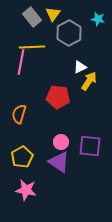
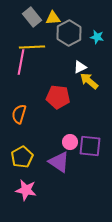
yellow triangle: moved 4 px down; rotated 49 degrees clockwise
cyan star: moved 1 px left, 18 px down
yellow arrow: rotated 84 degrees counterclockwise
pink circle: moved 9 px right
